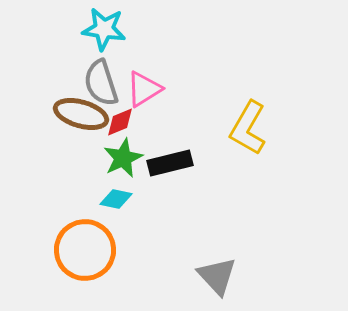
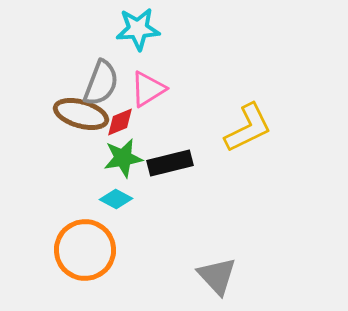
cyan star: moved 34 px right; rotated 12 degrees counterclockwise
gray semicircle: rotated 141 degrees counterclockwise
pink triangle: moved 4 px right
yellow L-shape: rotated 146 degrees counterclockwise
green star: rotated 15 degrees clockwise
cyan diamond: rotated 16 degrees clockwise
